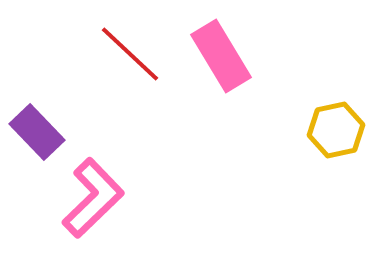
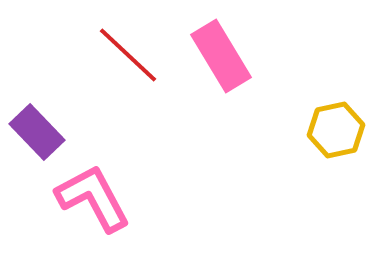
red line: moved 2 px left, 1 px down
pink L-shape: rotated 74 degrees counterclockwise
